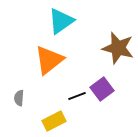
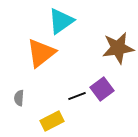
brown star: rotated 24 degrees counterclockwise
orange triangle: moved 8 px left, 7 px up
yellow rectangle: moved 2 px left
